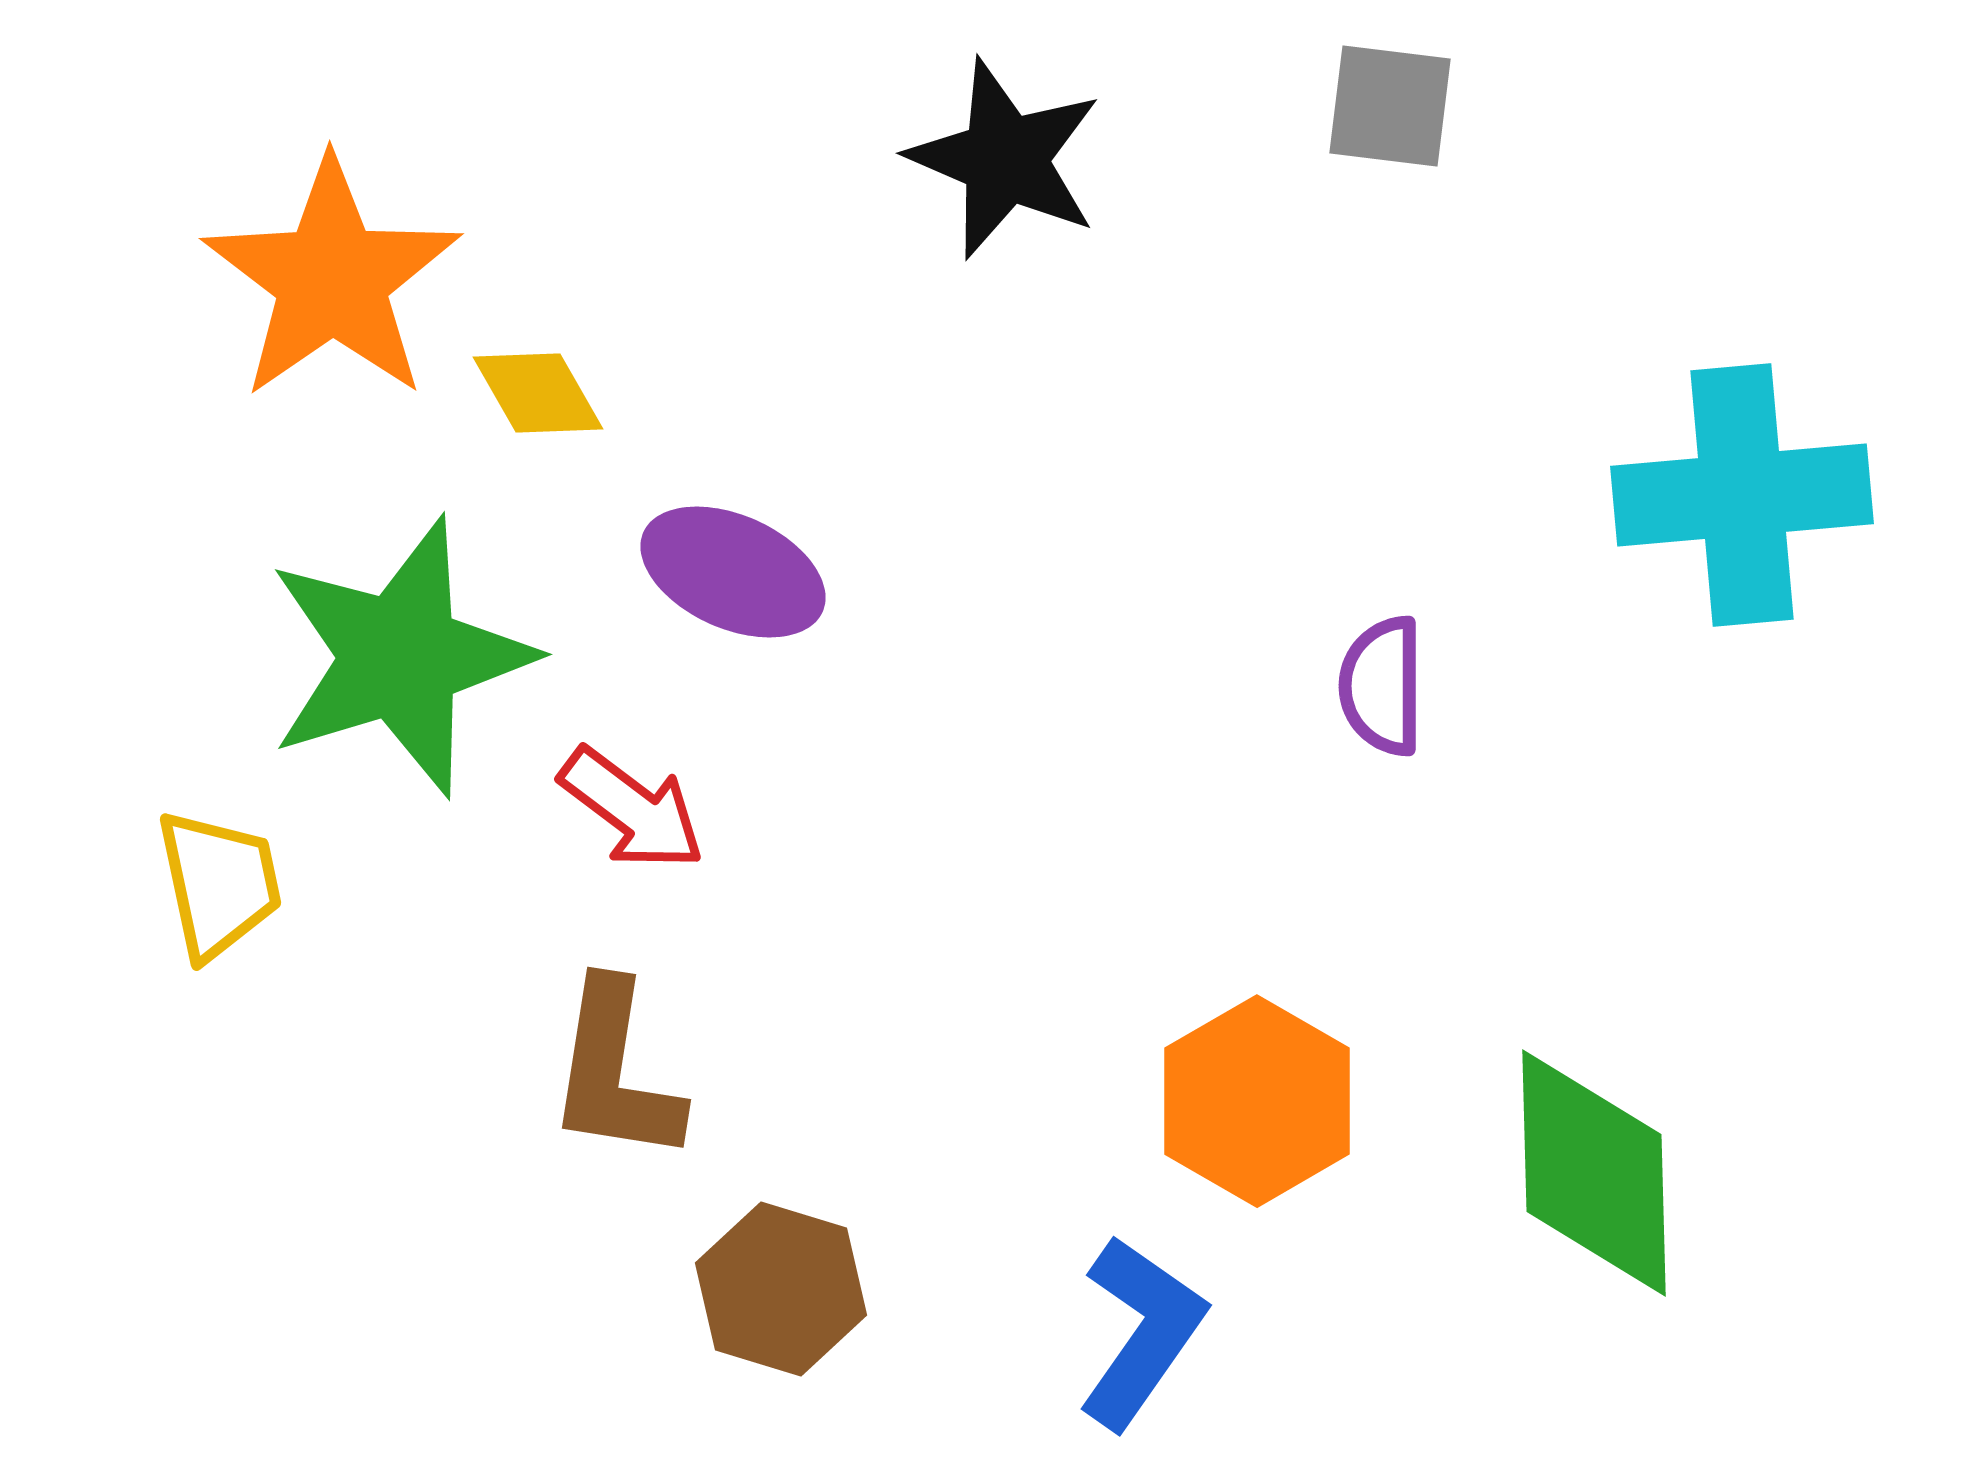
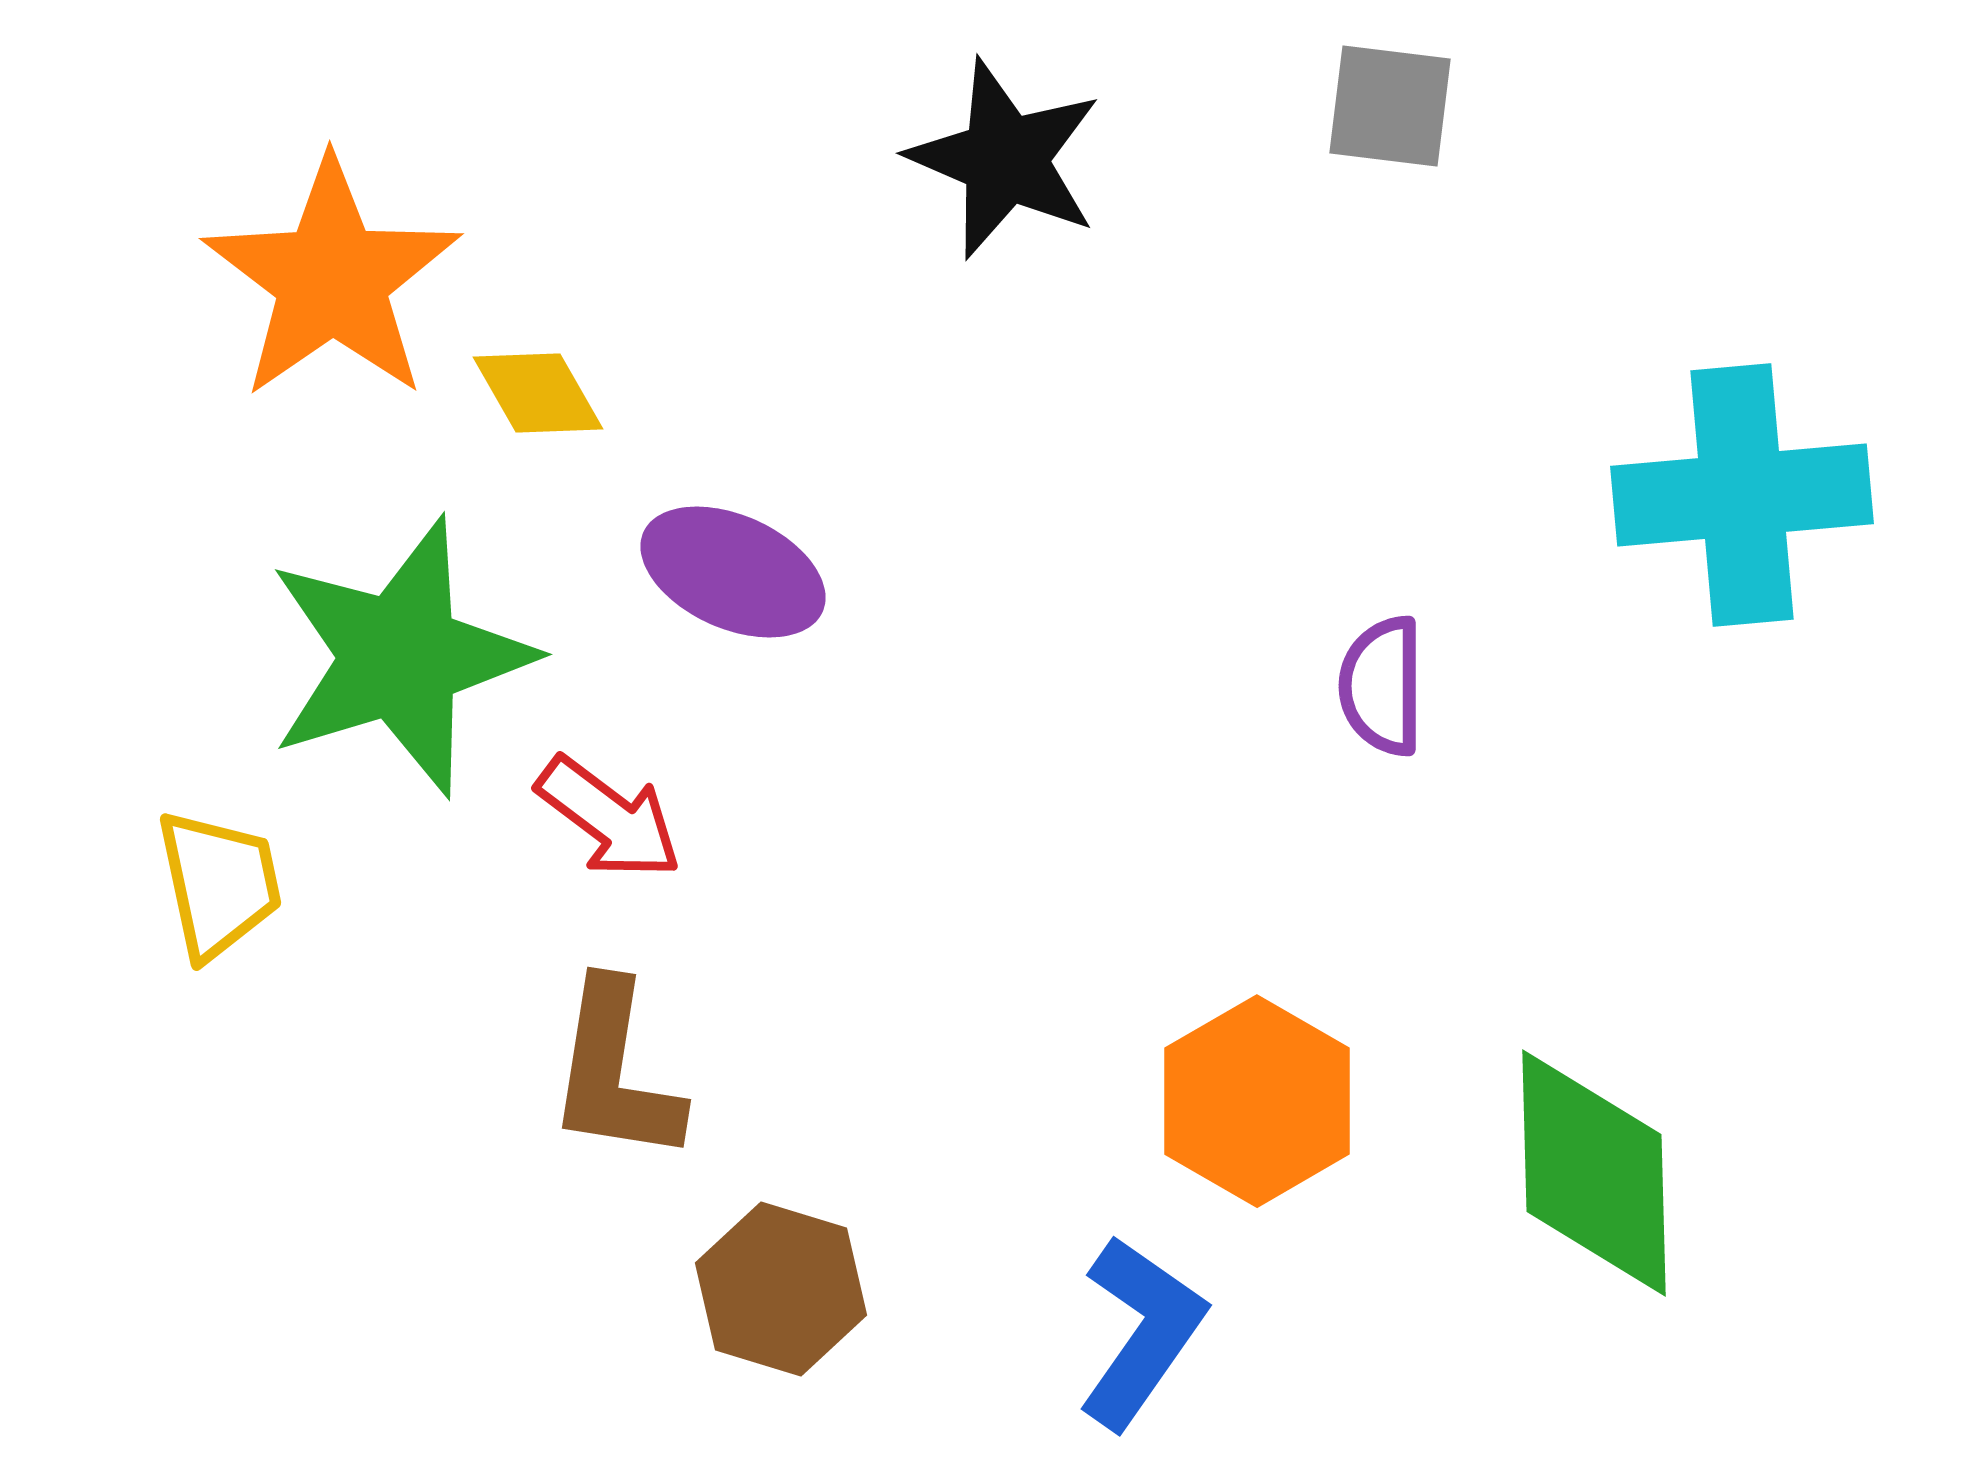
red arrow: moved 23 px left, 9 px down
